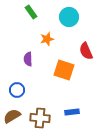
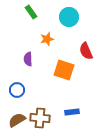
brown semicircle: moved 5 px right, 4 px down
